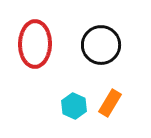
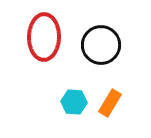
red ellipse: moved 9 px right, 7 px up
cyan hexagon: moved 4 px up; rotated 20 degrees counterclockwise
